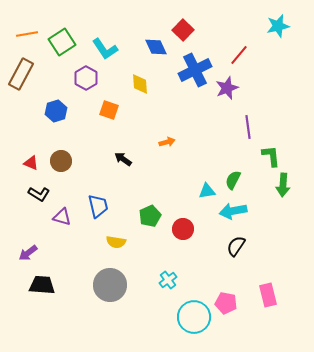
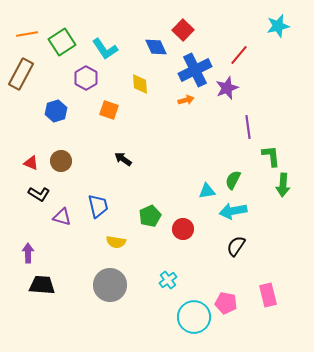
orange arrow: moved 19 px right, 42 px up
purple arrow: rotated 126 degrees clockwise
